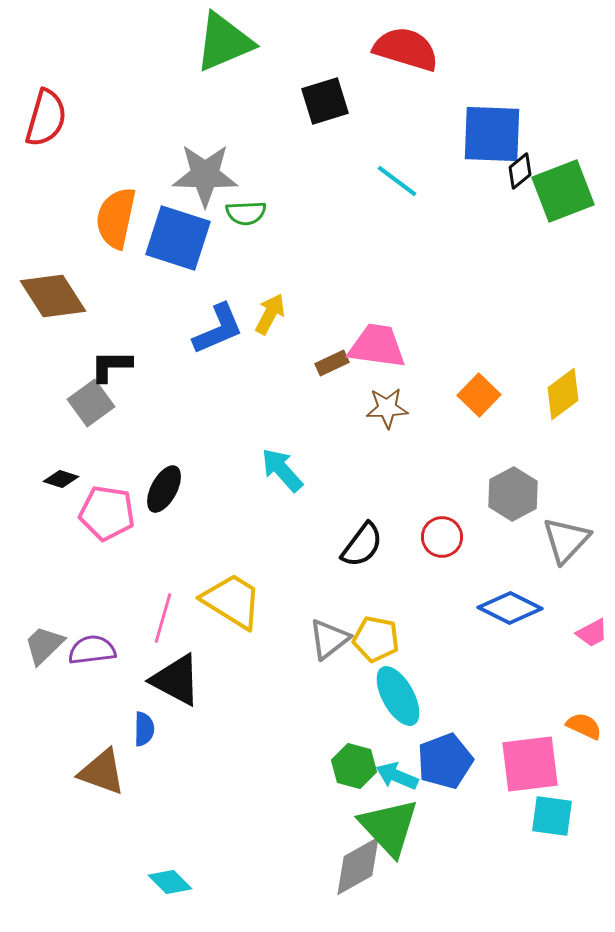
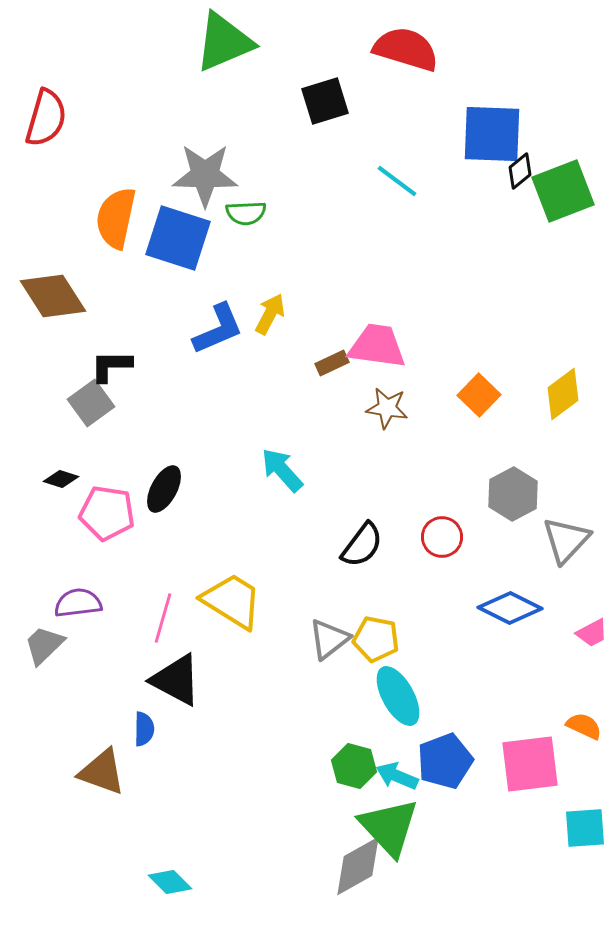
brown star at (387, 408): rotated 12 degrees clockwise
purple semicircle at (92, 650): moved 14 px left, 47 px up
cyan square at (552, 816): moved 33 px right, 12 px down; rotated 12 degrees counterclockwise
